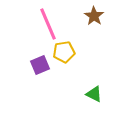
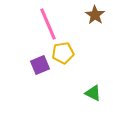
brown star: moved 1 px right, 1 px up
yellow pentagon: moved 1 px left, 1 px down
green triangle: moved 1 px left, 1 px up
